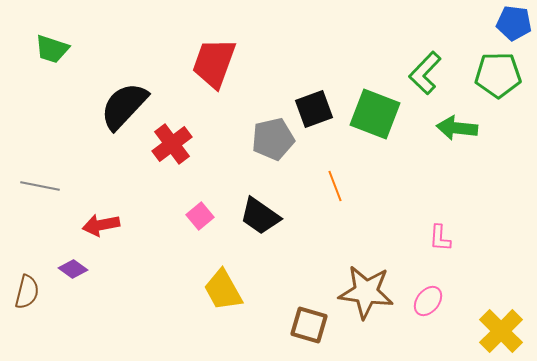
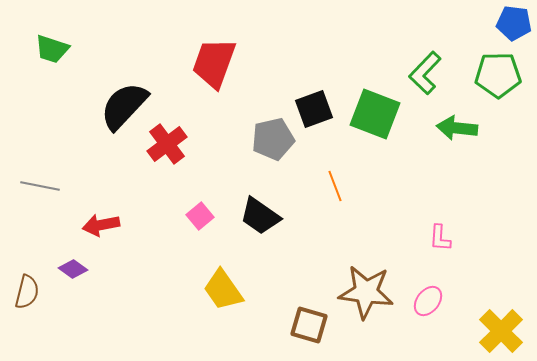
red cross: moved 5 px left
yellow trapezoid: rotated 6 degrees counterclockwise
